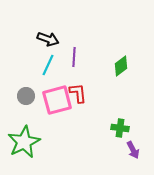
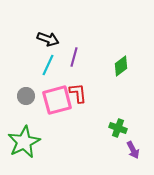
purple line: rotated 12 degrees clockwise
green cross: moved 2 px left; rotated 12 degrees clockwise
